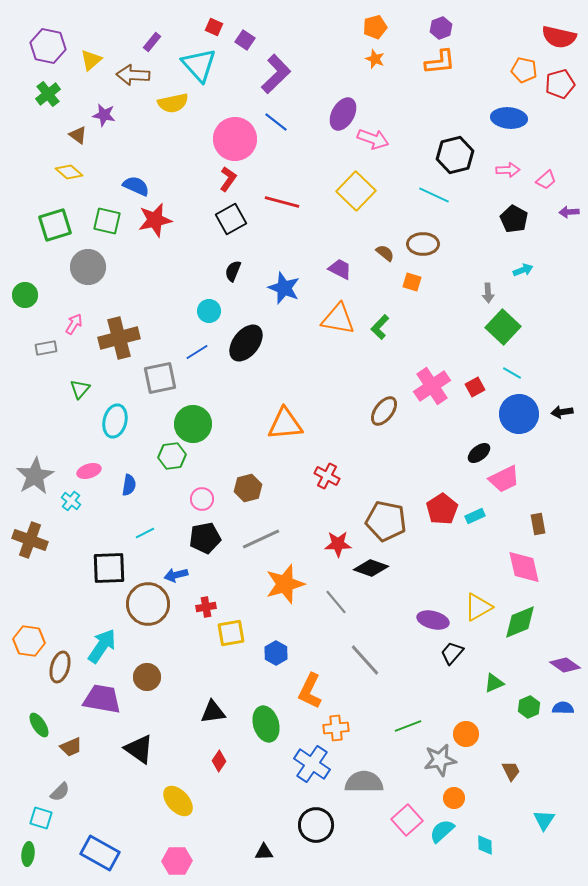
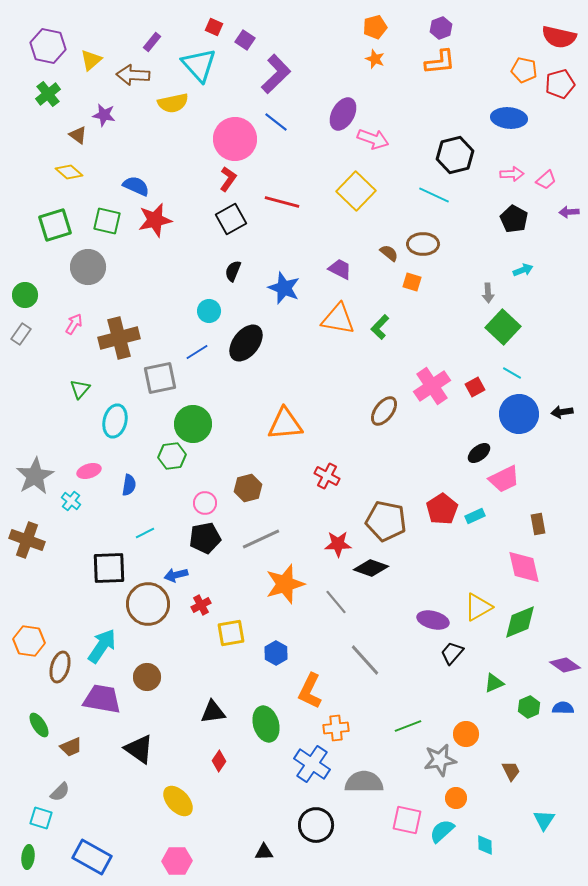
pink arrow at (508, 170): moved 4 px right, 4 px down
brown semicircle at (385, 253): moved 4 px right
gray rectangle at (46, 348): moved 25 px left, 14 px up; rotated 45 degrees counterclockwise
pink circle at (202, 499): moved 3 px right, 4 px down
brown cross at (30, 540): moved 3 px left
red cross at (206, 607): moved 5 px left, 2 px up; rotated 18 degrees counterclockwise
orange circle at (454, 798): moved 2 px right
pink square at (407, 820): rotated 36 degrees counterclockwise
blue rectangle at (100, 853): moved 8 px left, 4 px down
green ellipse at (28, 854): moved 3 px down
